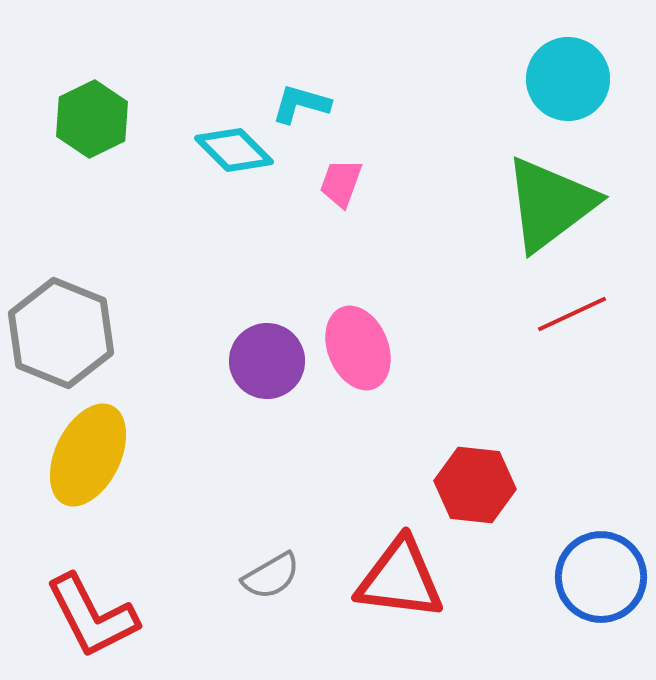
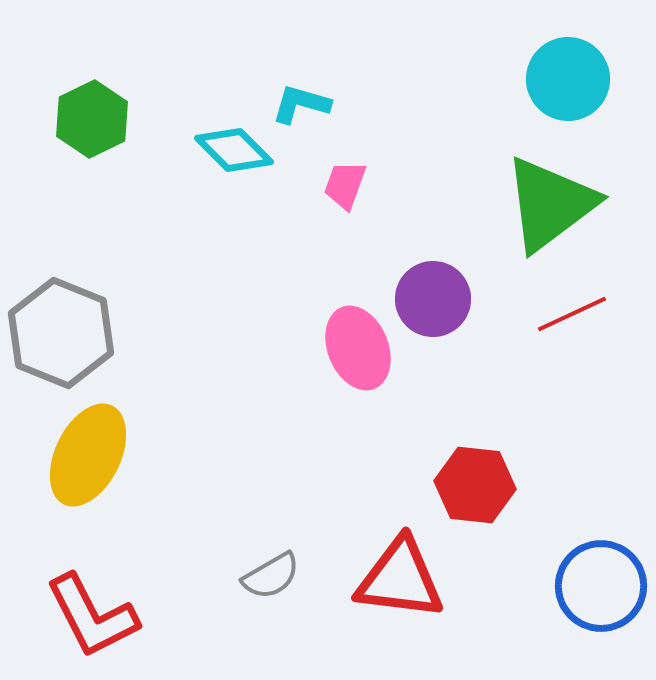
pink trapezoid: moved 4 px right, 2 px down
purple circle: moved 166 px right, 62 px up
blue circle: moved 9 px down
